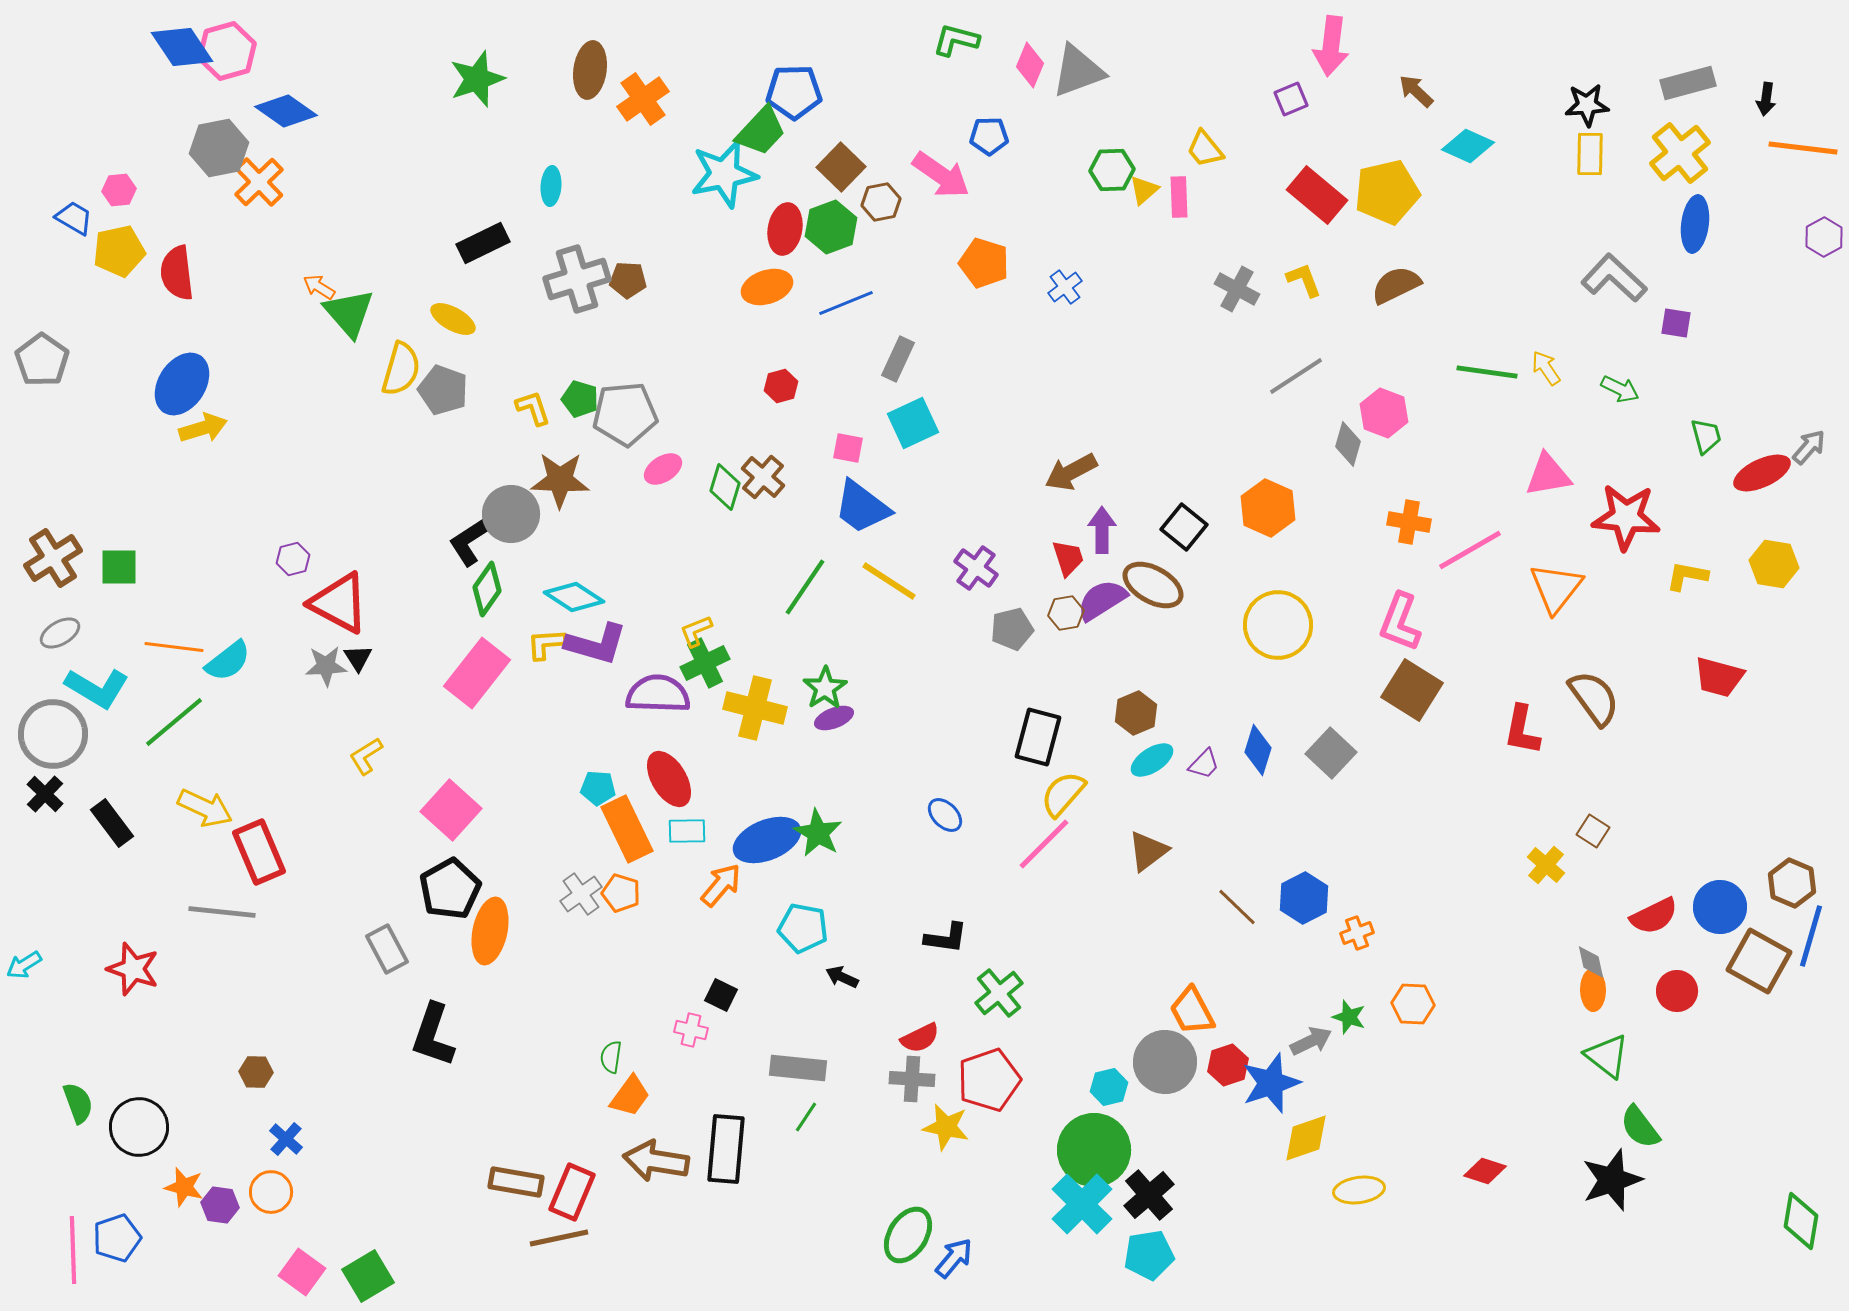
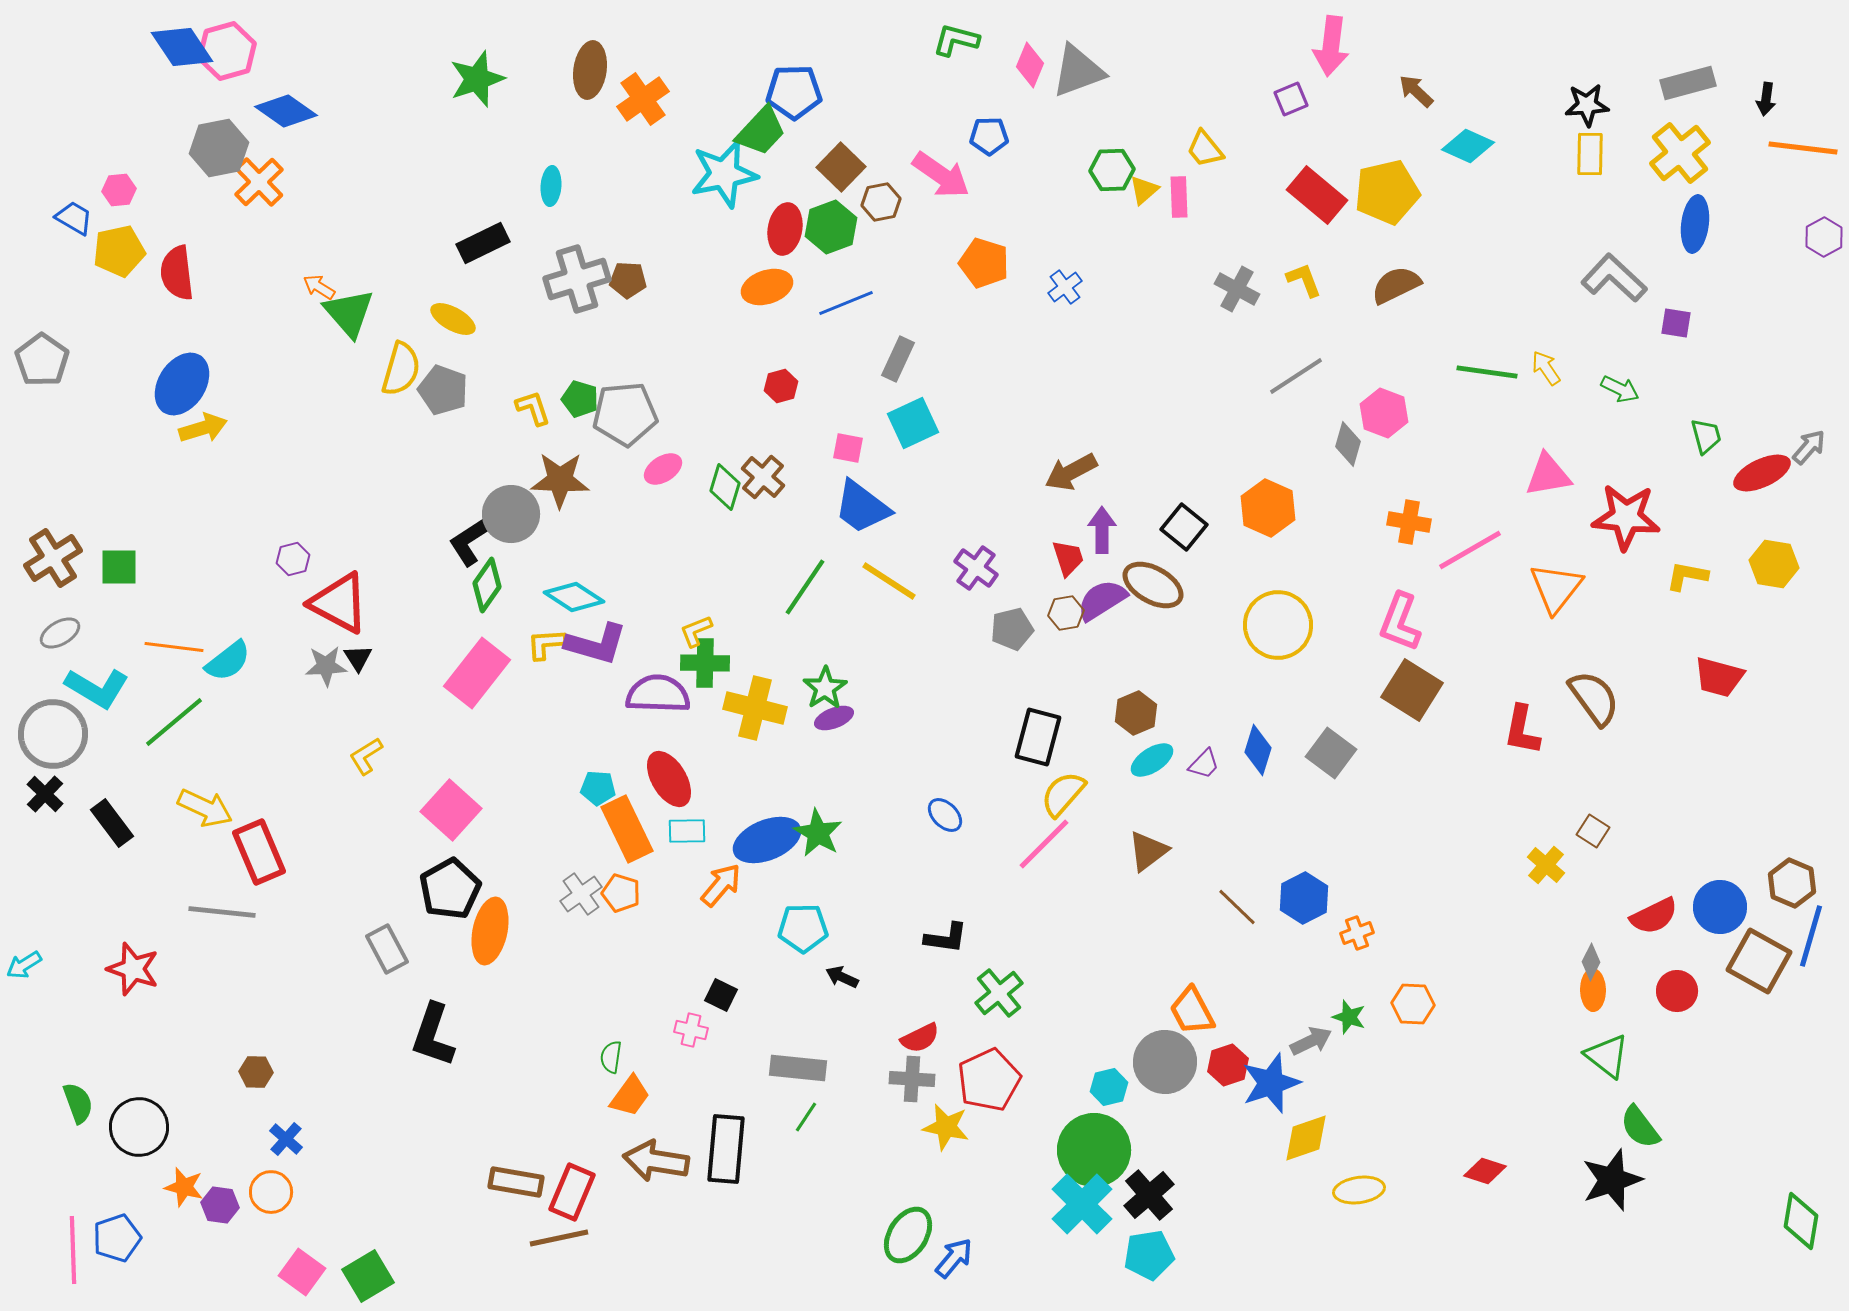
green diamond at (487, 589): moved 4 px up
green cross at (705, 663): rotated 27 degrees clockwise
gray square at (1331, 753): rotated 6 degrees counterclockwise
cyan pentagon at (803, 928): rotated 12 degrees counterclockwise
gray diamond at (1591, 962): rotated 39 degrees clockwise
red pentagon at (989, 1080): rotated 6 degrees counterclockwise
